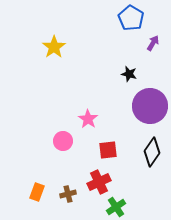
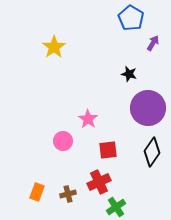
purple circle: moved 2 px left, 2 px down
